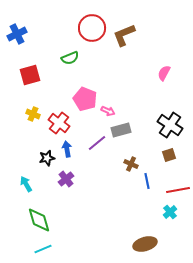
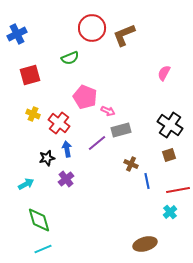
pink pentagon: moved 2 px up
cyan arrow: rotated 91 degrees clockwise
